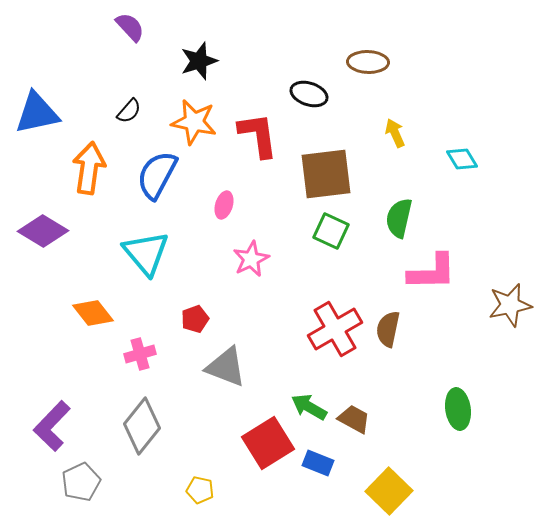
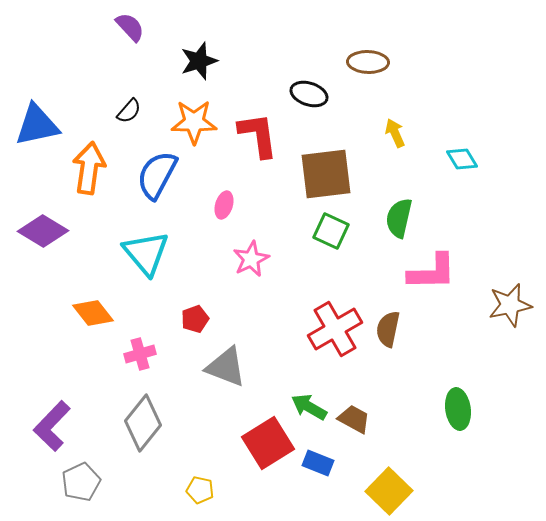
blue triangle: moved 12 px down
orange star: rotated 12 degrees counterclockwise
gray diamond: moved 1 px right, 3 px up
